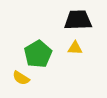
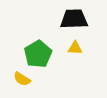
black trapezoid: moved 4 px left, 1 px up
yellow semicircle: moved 1 px right, 1 px down
